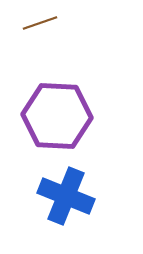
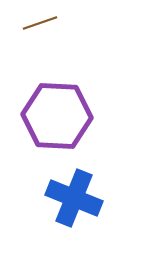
blue cross: moved 8 px right, 2 px down
